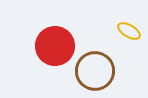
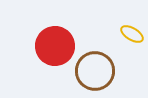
yellow ellipse: moved 3 px right, 3 px down
